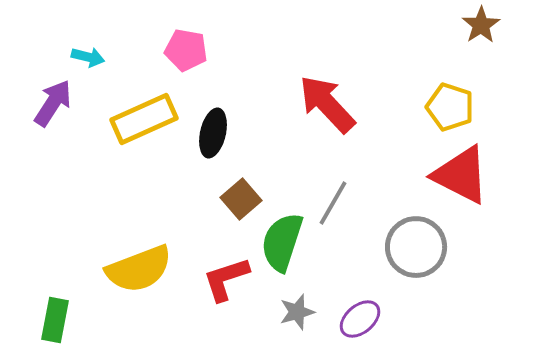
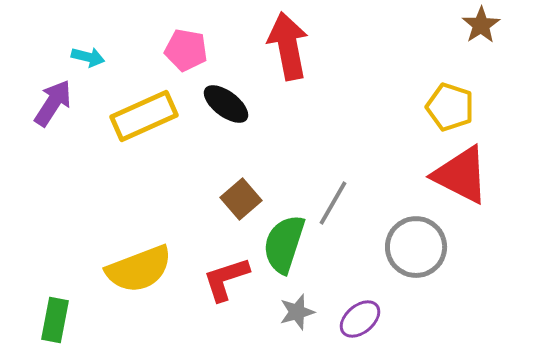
red arrow: moved 39 px left, 58 px up; rotated 32 degrees clockwise
yellow rectangle: moved 3 px up
black ellipse: moved 13 px right, 29 px up; rotated 66 degrees counterclockwise
green semicircle: moved 2 px right, 2 px down
